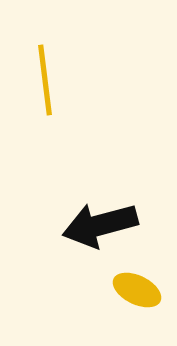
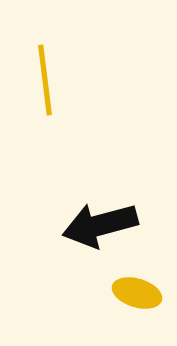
yellow ellipse: moved 3 px down; rotated 9 degrees counterclockwise
